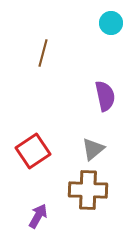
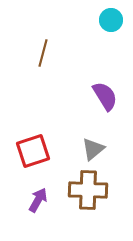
cyan circle: moved 3 px up
purple semicircle: rotated 20 degrees counterclockwise
red square: rotated 16 degrees clockwise
purple arrow: moved 16 px up
